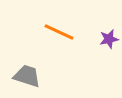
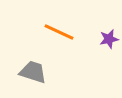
gray trapezoid: moved 6 px right, 4 px up
